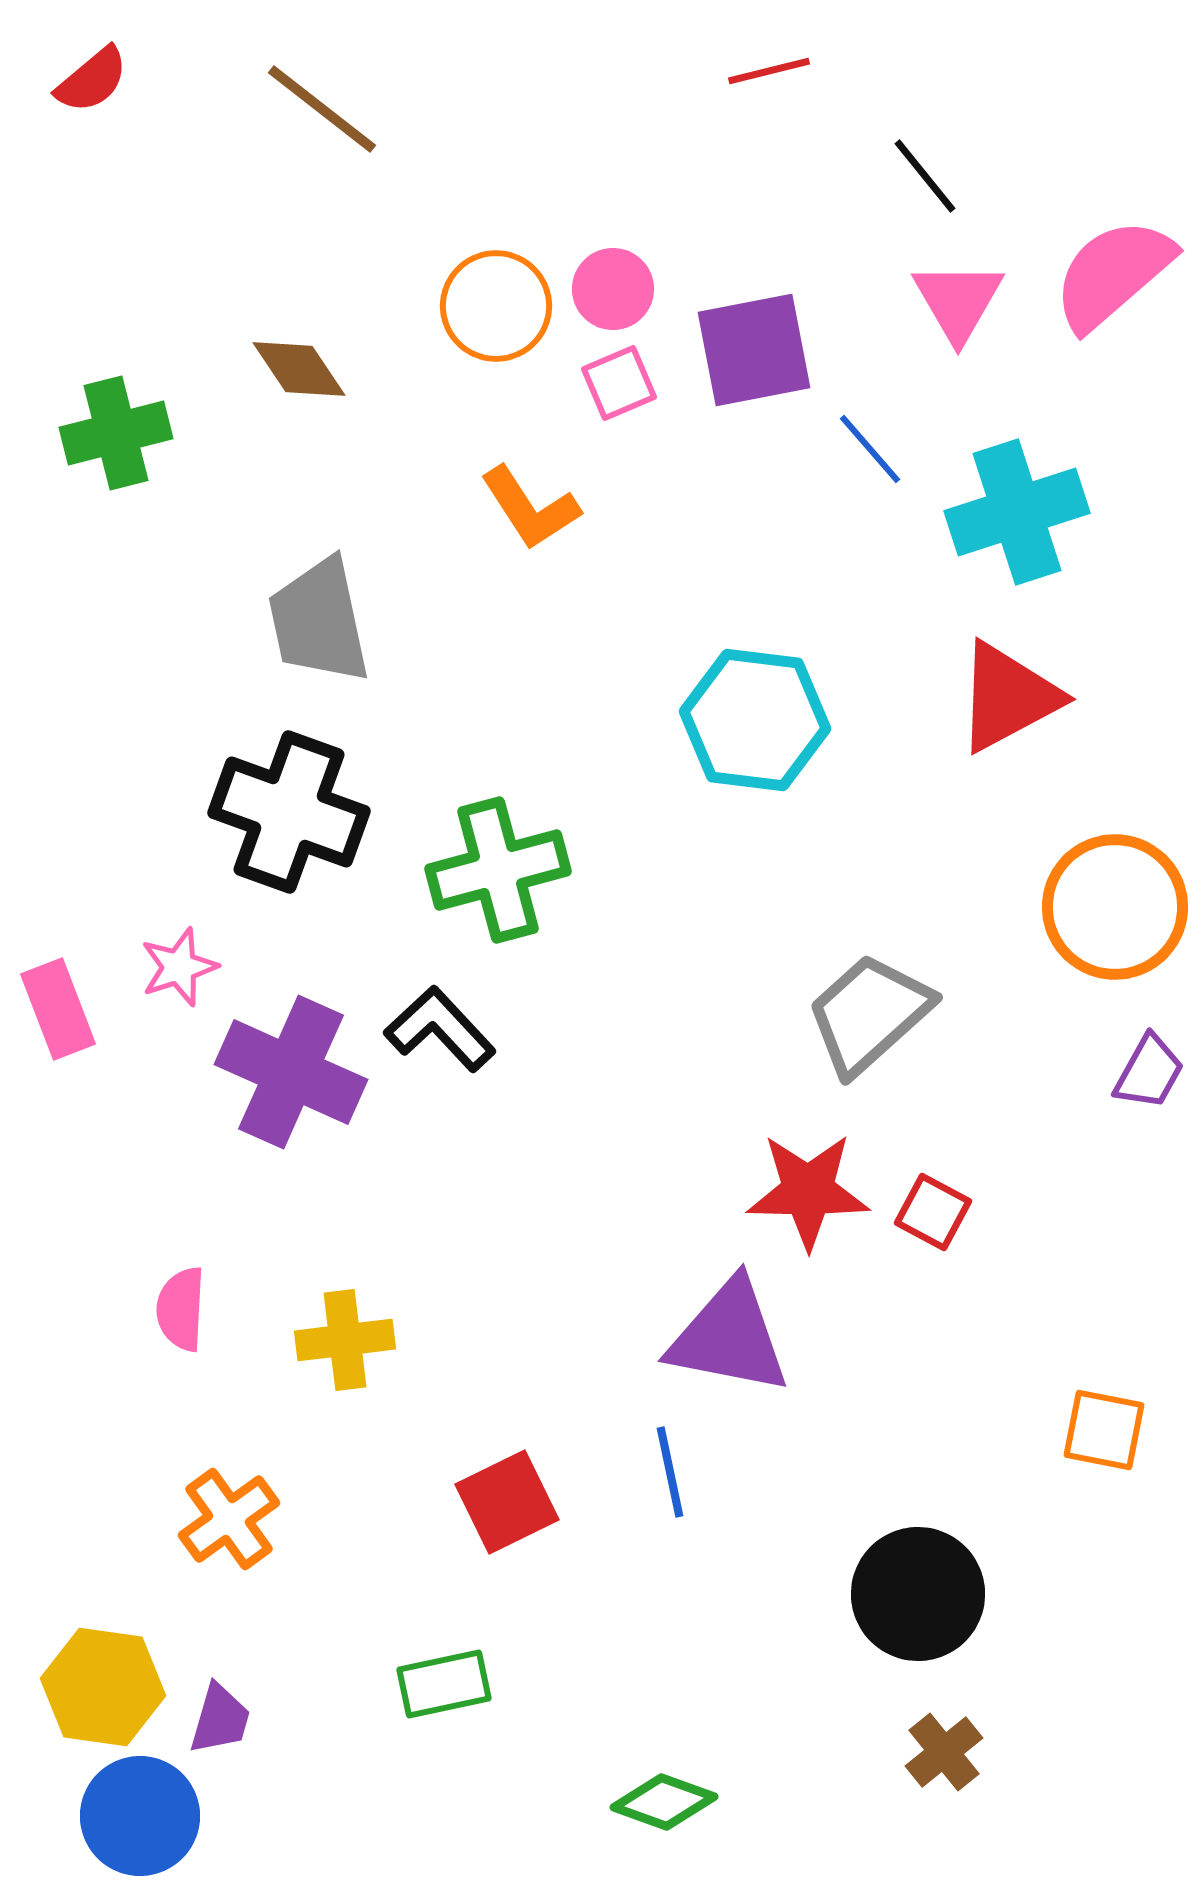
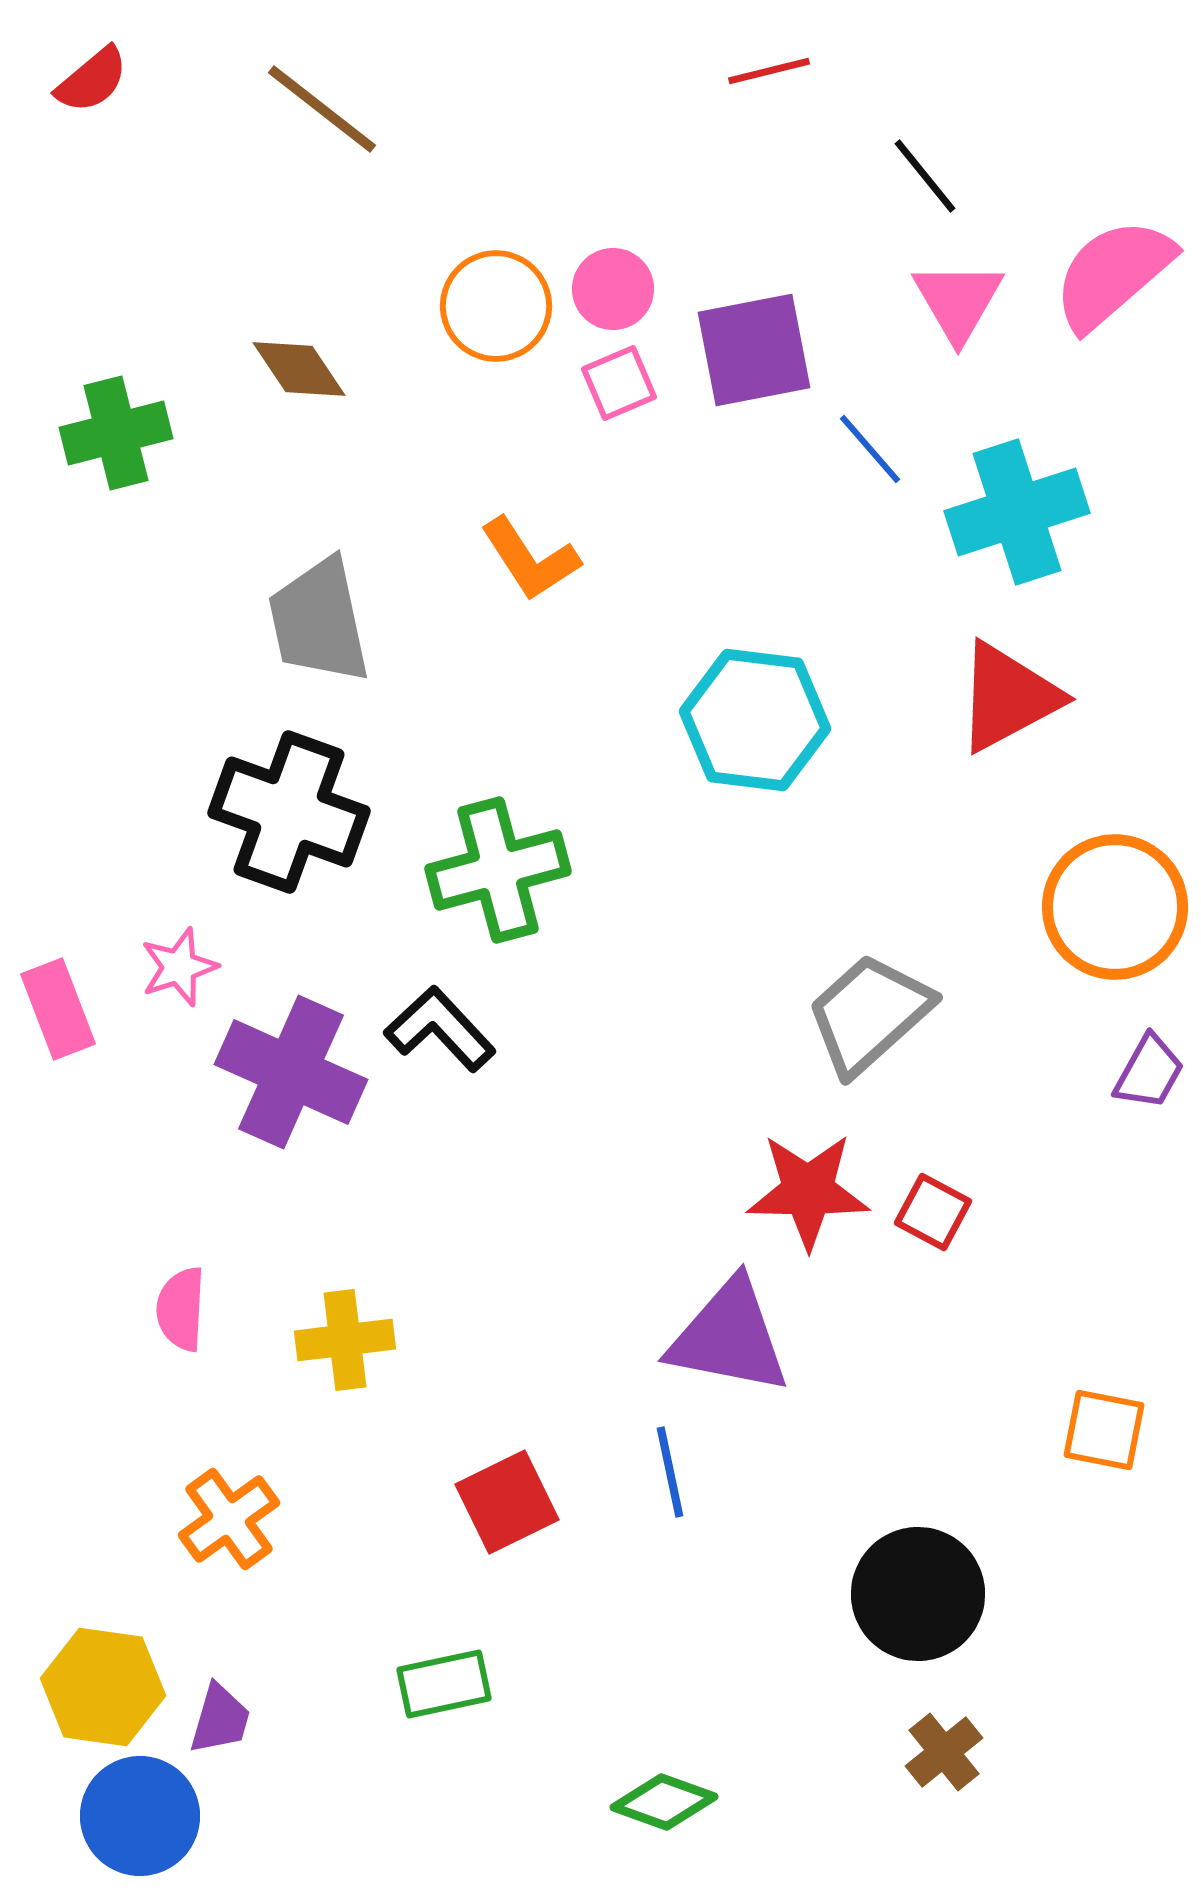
orange L-shape at (530, 508): moved 51 px down
